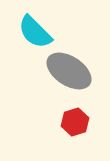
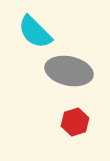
gray ellipse: rotated 21 degrees counterclockwise
